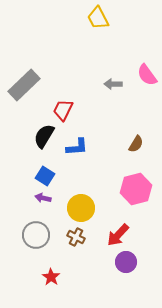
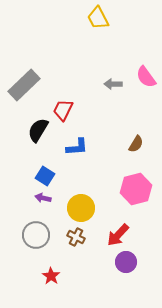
pink semicircle: moved 1 px left, 2 px down
black semicircle: moved 6 px left, 6 px up
red star: moved 1 px up
